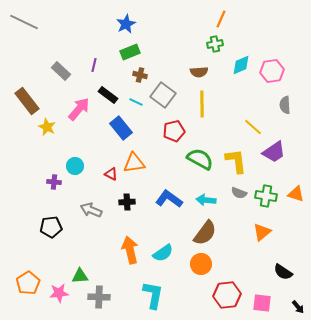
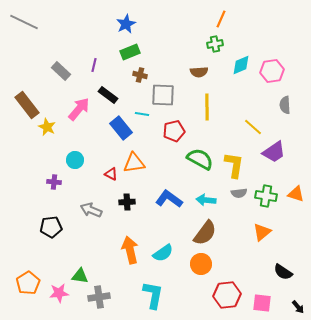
gray square at (163, 95): rotated 35 degrees counterclockwise
brown rectangle at (27, 101): moved 4 px down
cyan line at (136, 102): moved 6 px right, 12 px down; rotated 16 degrees counterclockwise
yellow line at (202, 104): moved 5 px right, 3 px down
yellow L-shape at (236, 161): moved 2 px left, 4 px down; rotated 16 degrees clockwise
cyan circle at (75, 166): moved 6 px up
gray semicircle at (239, 193): rotated 28 degrees counterclockwise
green triangle at (80, 276): rotated 12 degrees clockwise
gray cross at (99, 297): rotated 10 degrees counterclockwise
